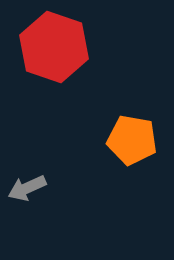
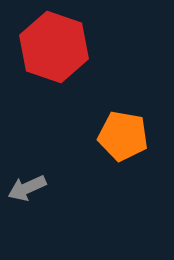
orange pentagon: moved 9 px left, 4 px up
